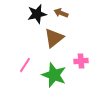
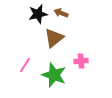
black star: moved 1 px right
